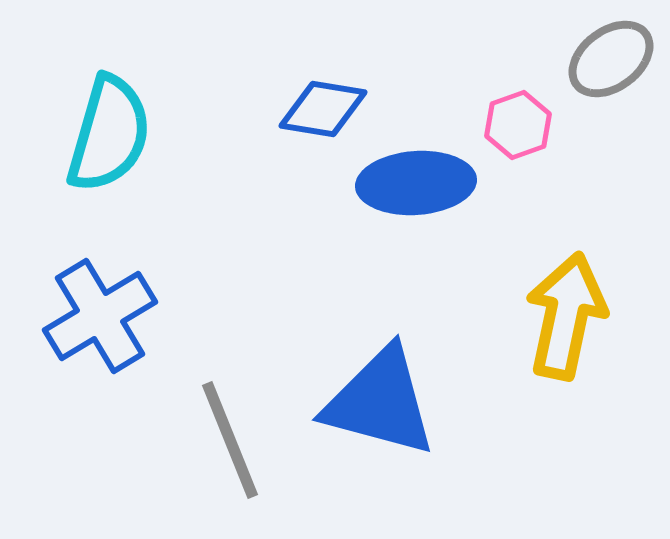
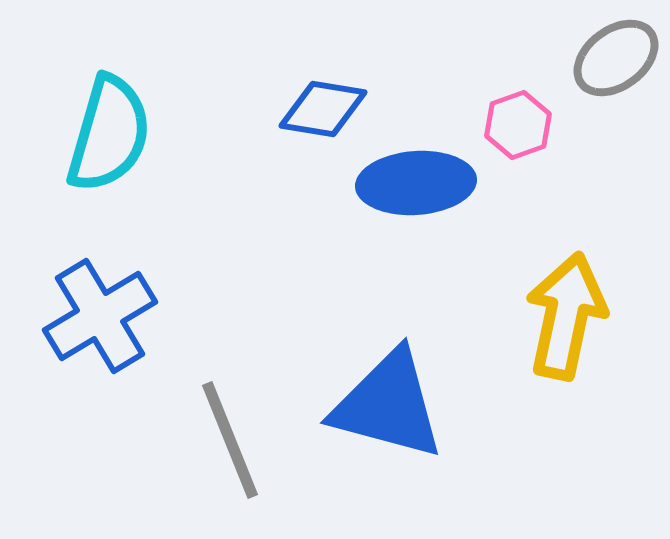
gray ellipse: moved 5 px right, 1 px up
blue triangle: moved 8 px right, 3 px down
